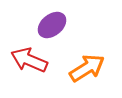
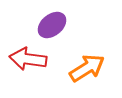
red arrow: moved 1 px left, 1 px up; rotated 15 degrees counterclockwise
